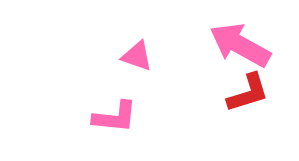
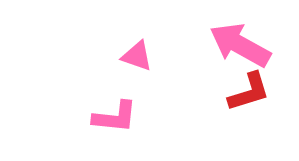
red L-shape: moved 1 px right, 1 px up
